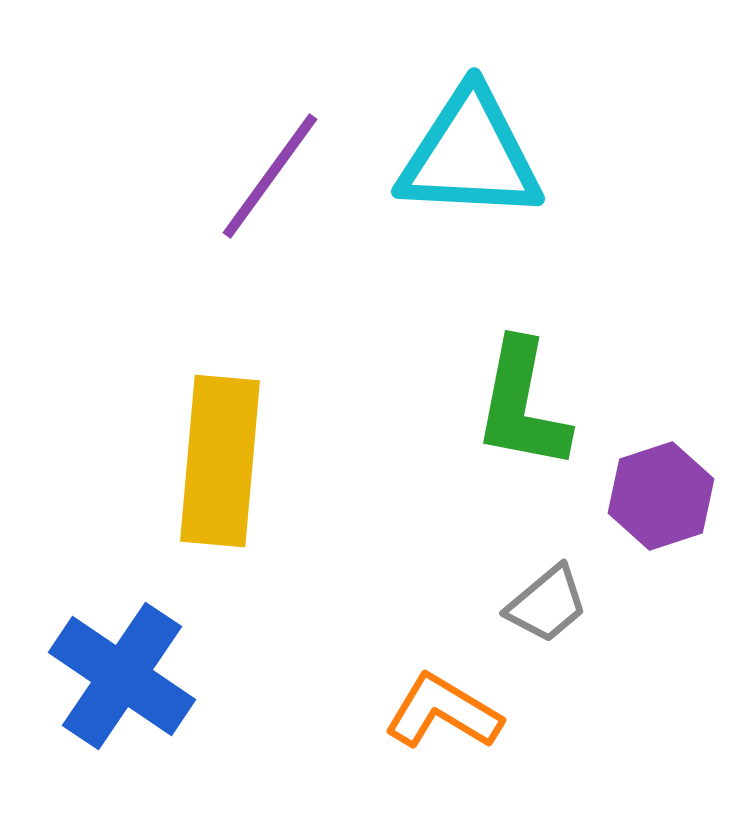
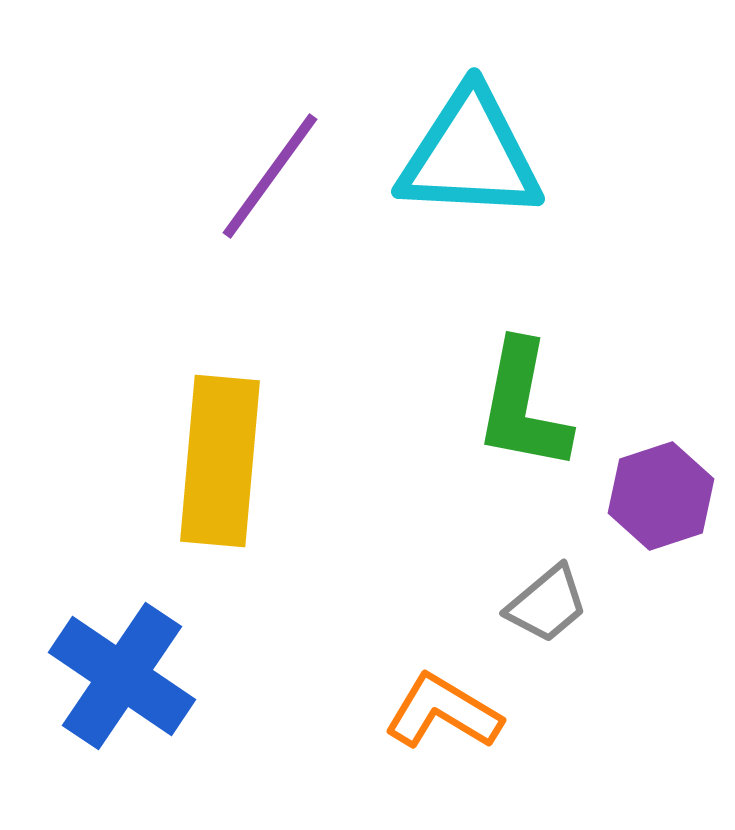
green L-shape: moved 1 px right, 1 px down
